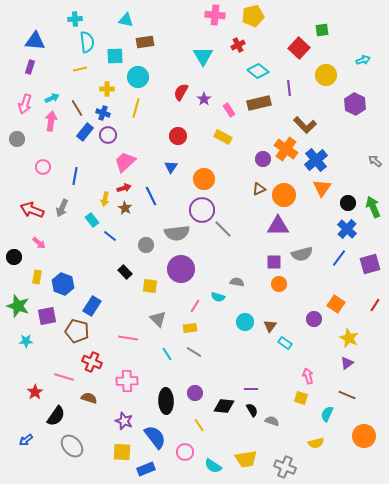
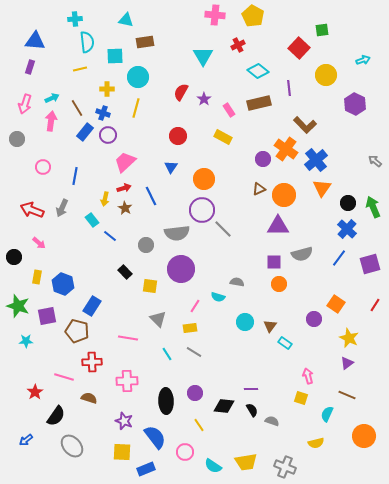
yellow pentagon at (253, 16): rotated 30 degrees counterclockwise
red cross at (92, 362): rotated 24 degrees counterclockwise
yellow trapezoid at (246, 459): moved 3 px down
